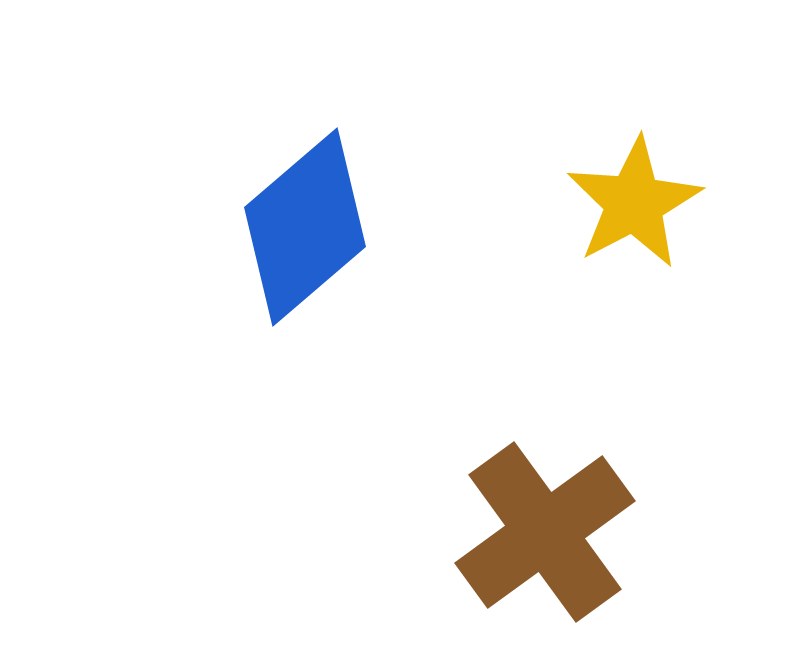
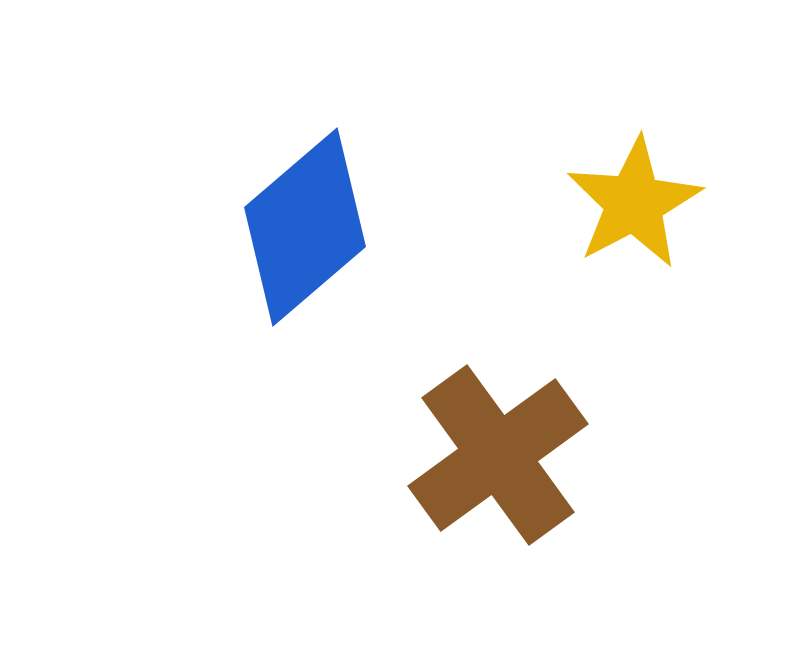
brown cross: moved 47 px left, 77 px up
